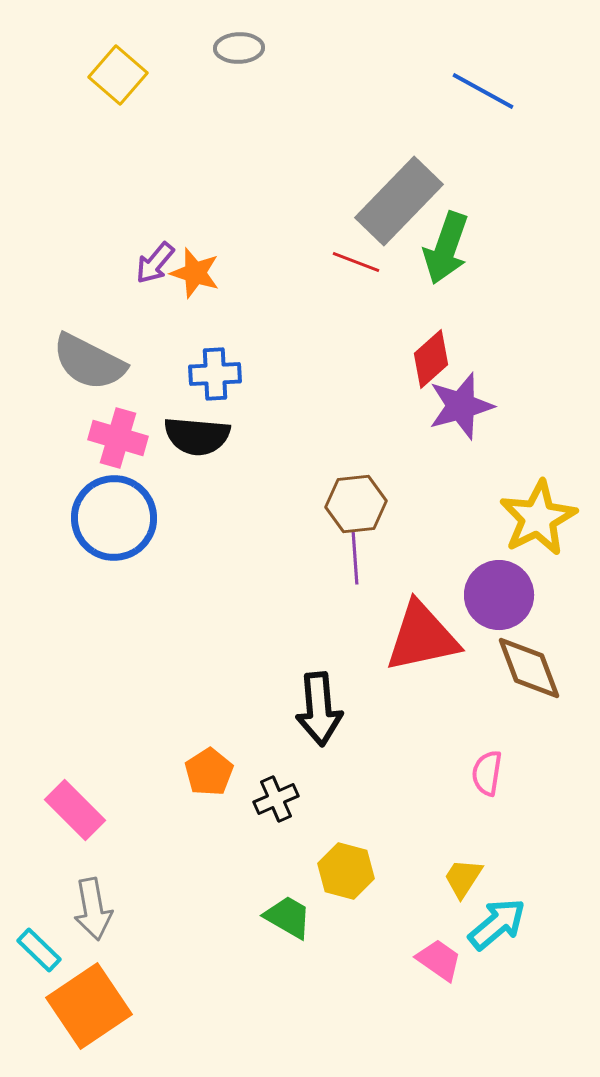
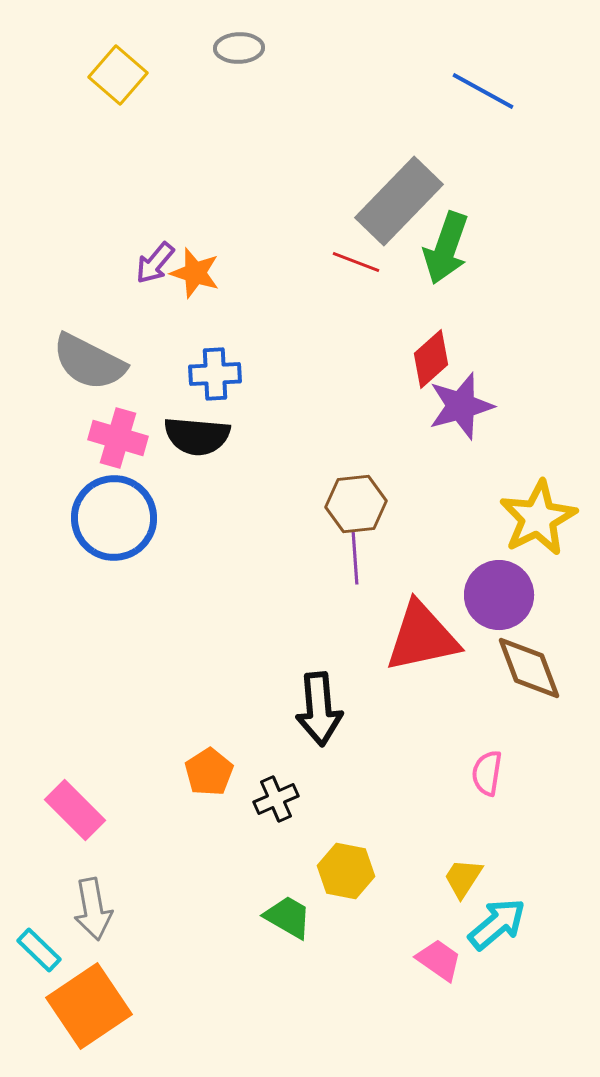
yellow hexagon: rotated 4 degrees counterclockwise
